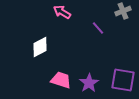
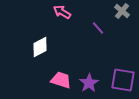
gray cross: moved 1 px left; rotated 28 degrees counterclockwise
